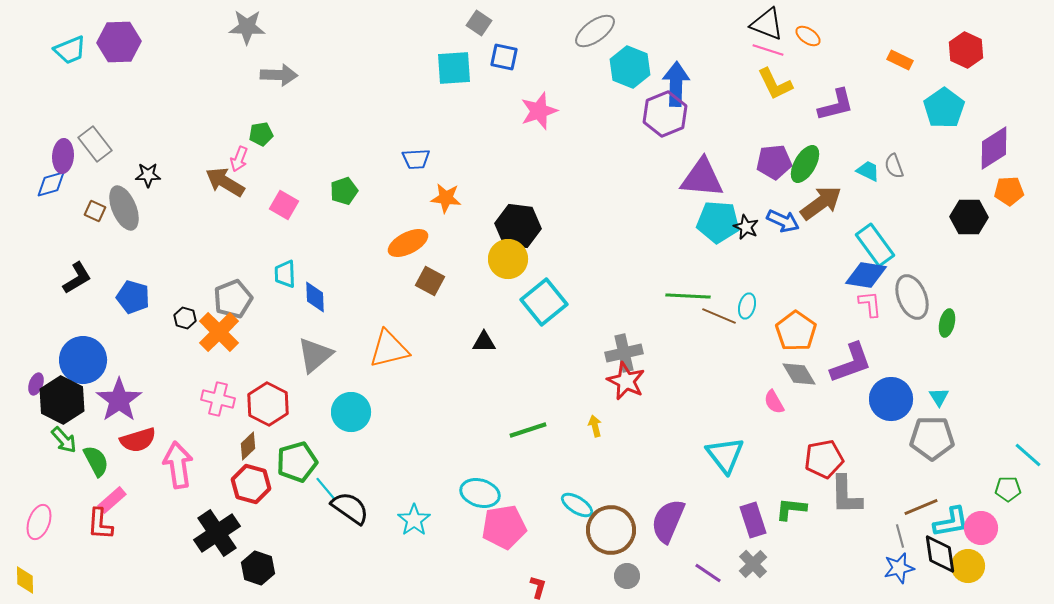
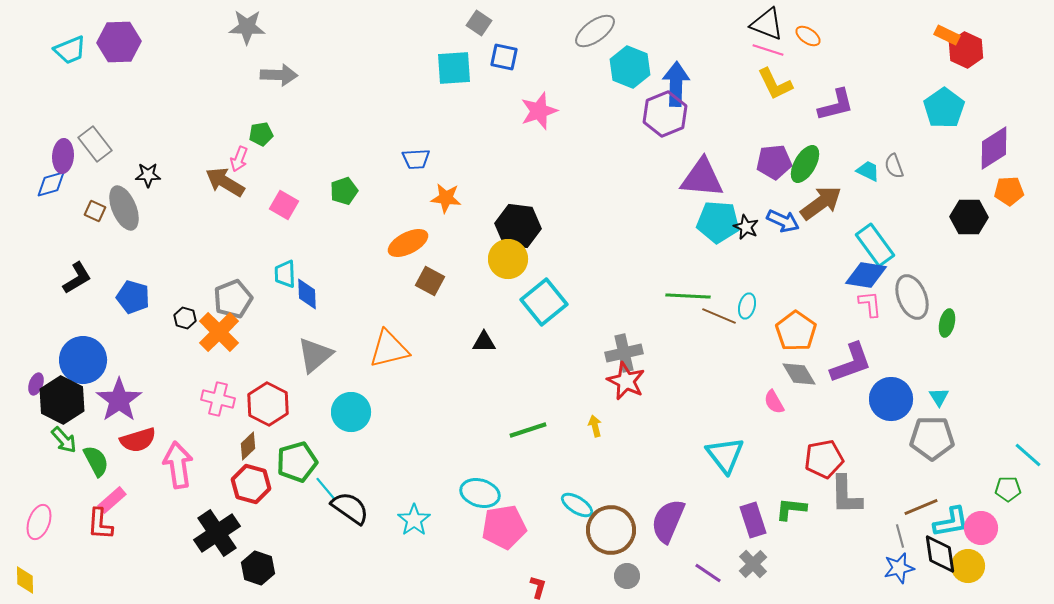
orange rectangle at (900, 60): moved 47 px right, 25 px up
blue diamond at (315, 297): moved 8 px left, 3 px up
